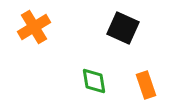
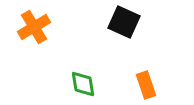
black square: moved 1 px right, 6 px up
green diamond: moved 11 px left, 3 px down
